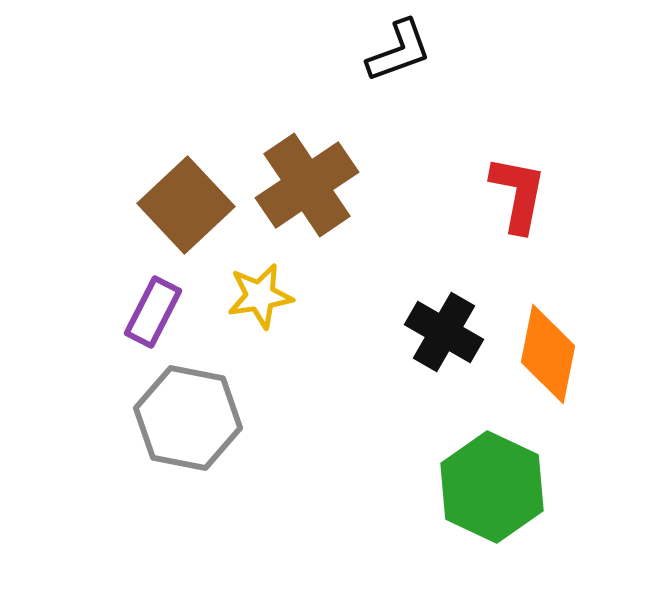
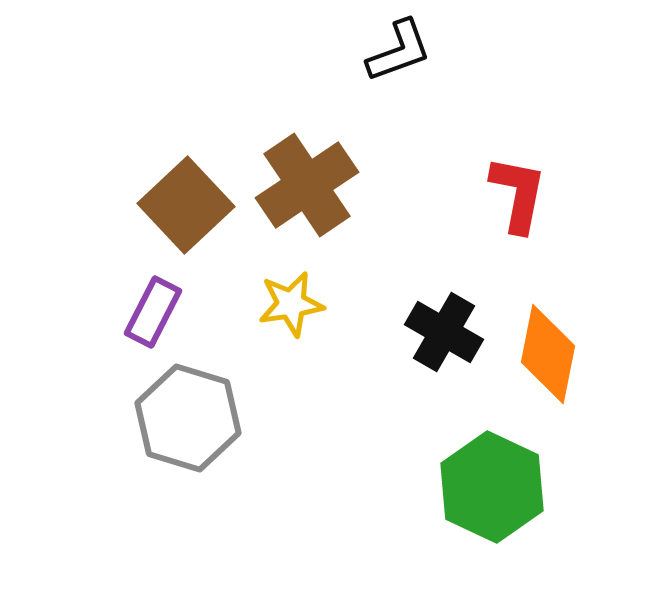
yellow star: moved 31 px right, 8 px down
gray hexagon: rotated 6 degrees clockwise
